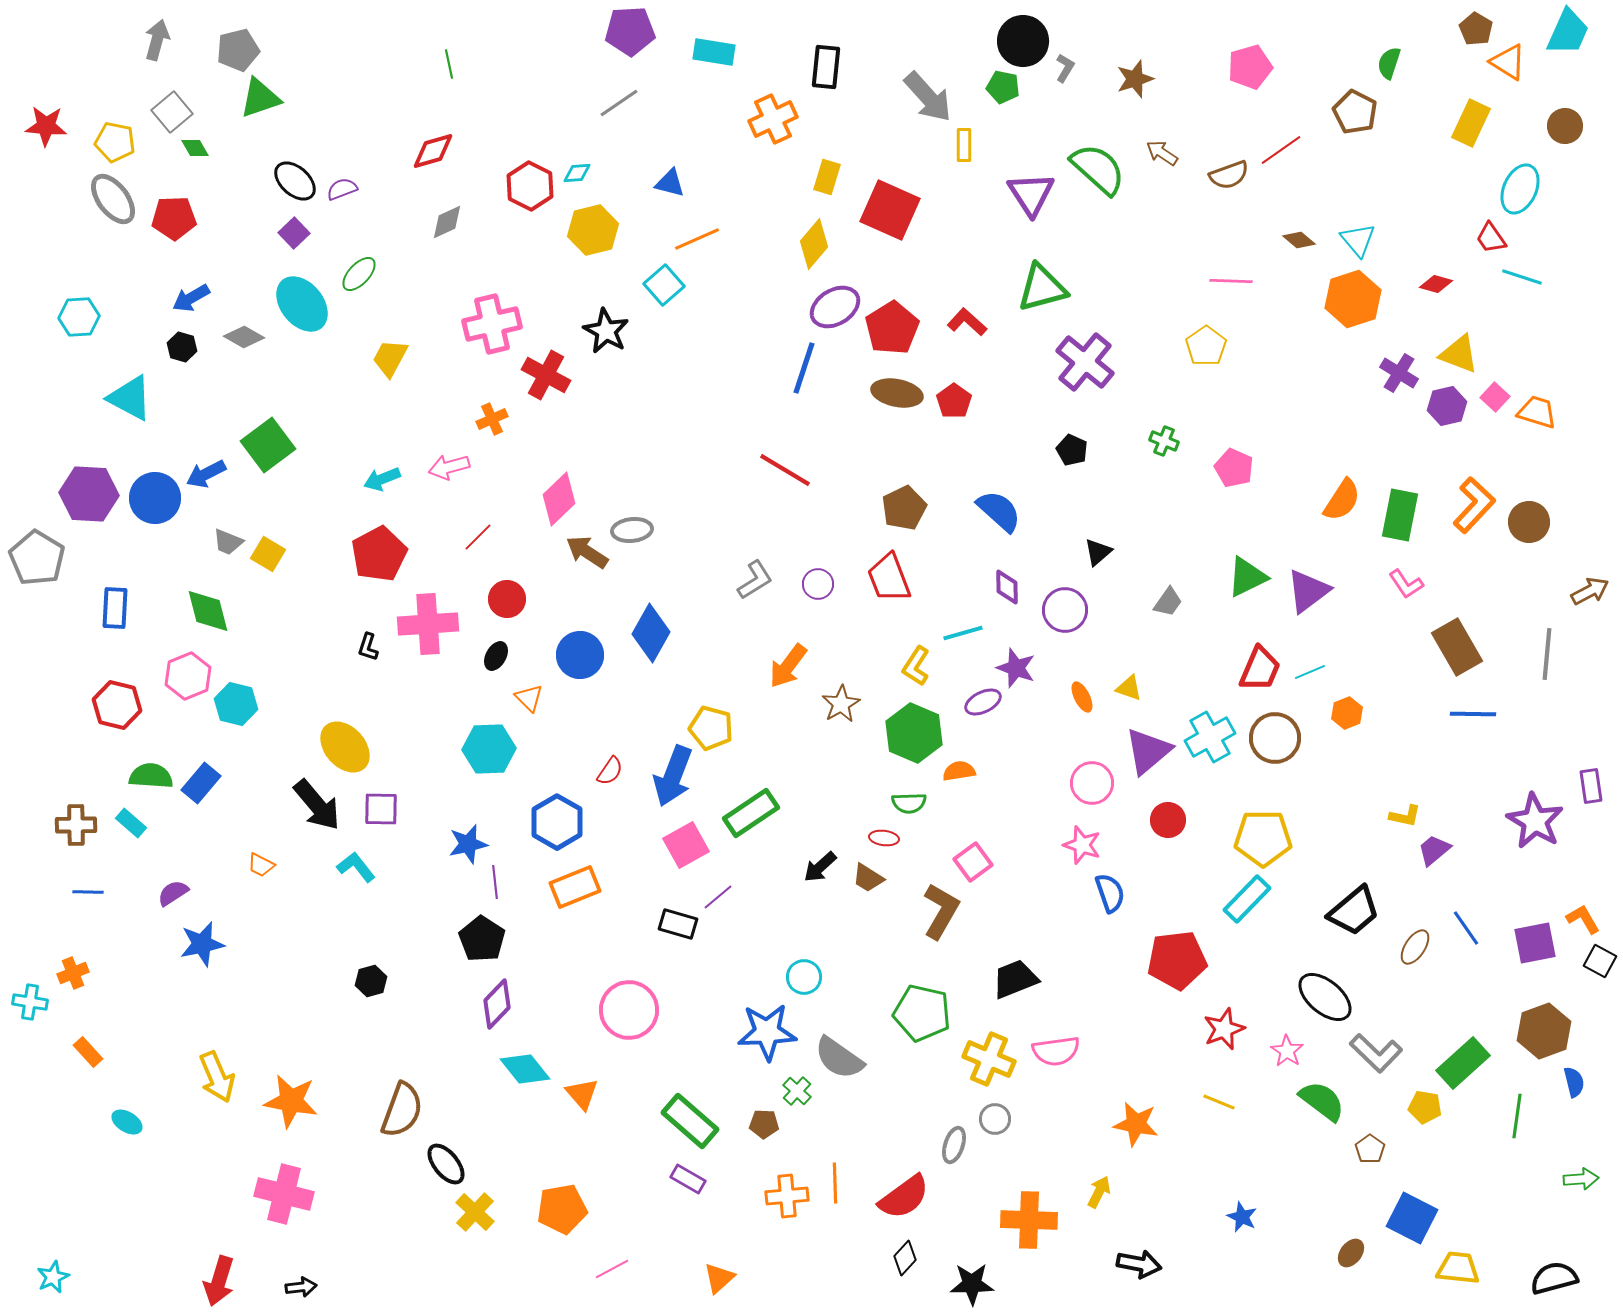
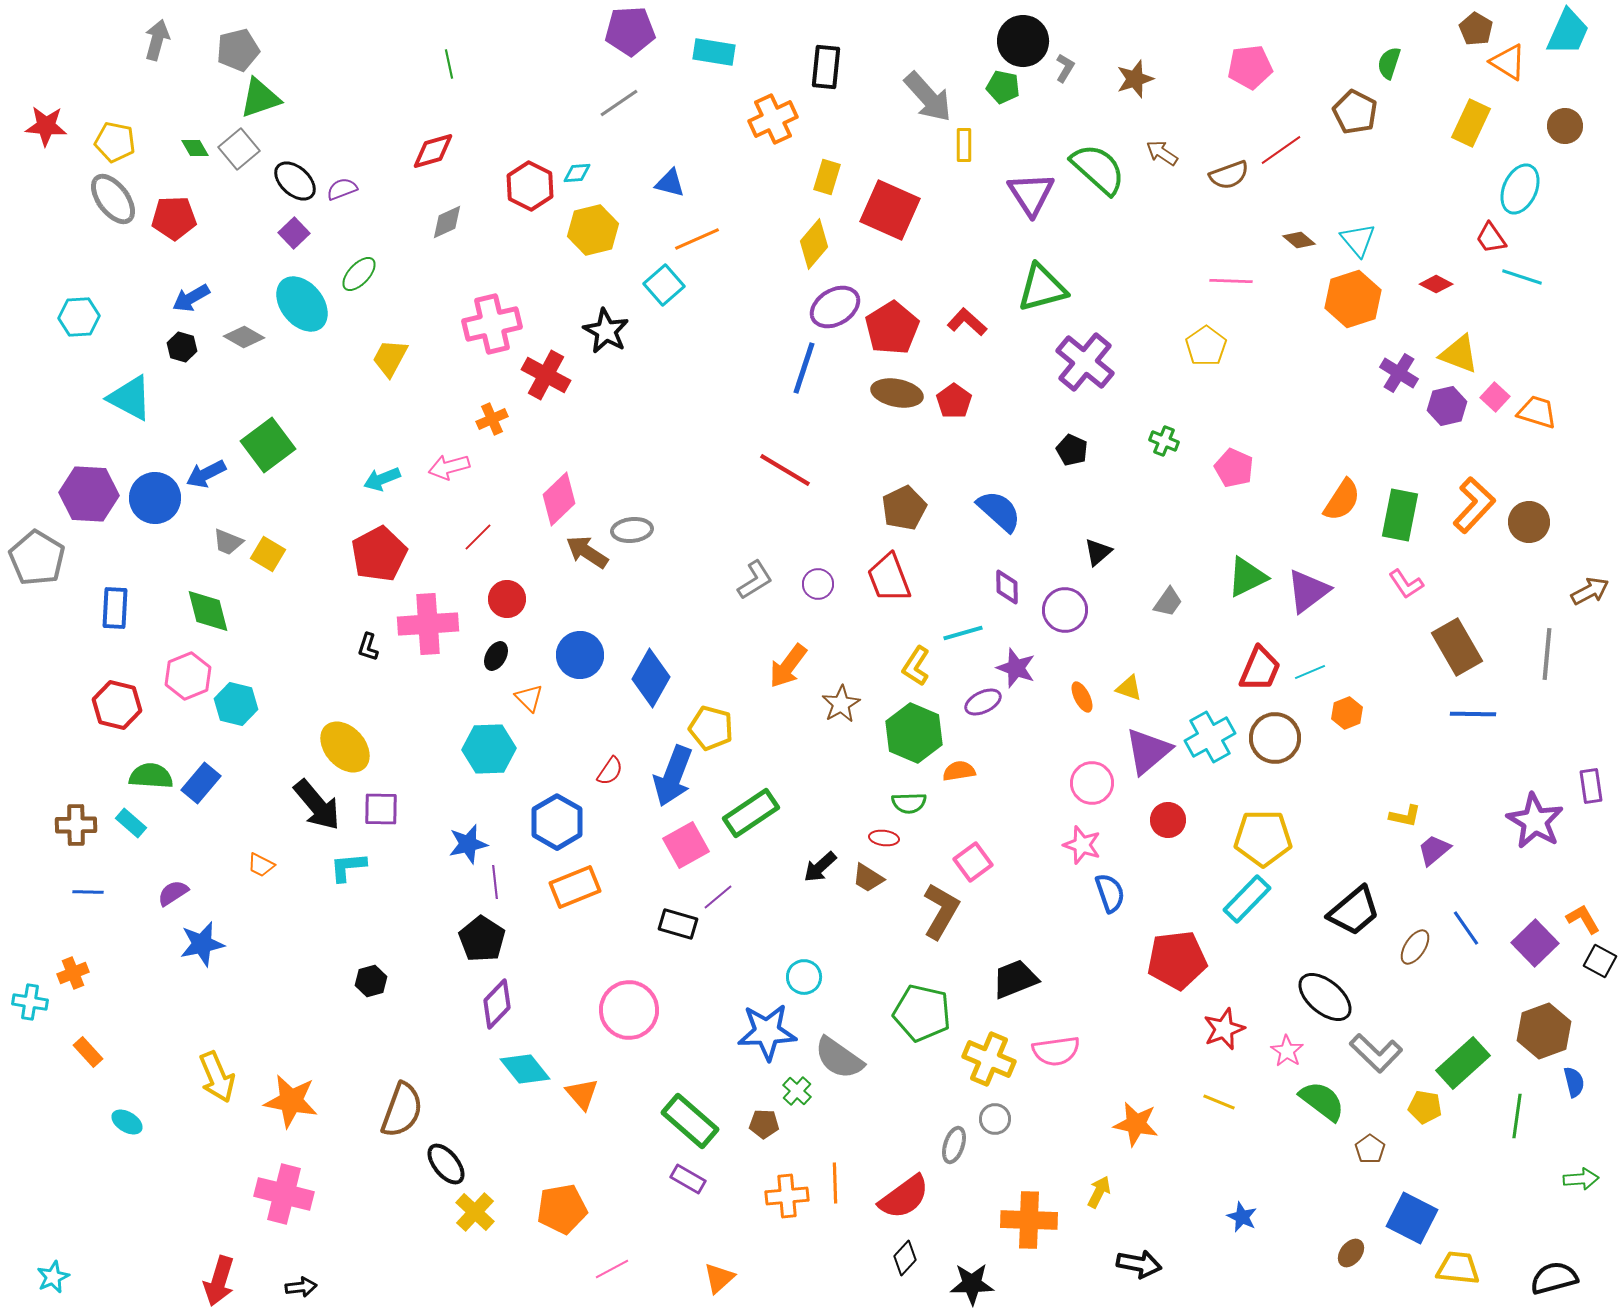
pink pentagon at (1250, 67): rotated 9 degrees clockwise
gray square at (172, 112): moved 67 px right, 37 px down
red diamond at (1436, 284): rotated 12 degrees clockwise
blue diamond at (651, 633): moved 45 px down
cyan L-shape at (356, 867): moved 8 px left; rotated 57 degrees counterclockwise
purple square at (1535, 943): rotated 33 degrees counterclockwise
